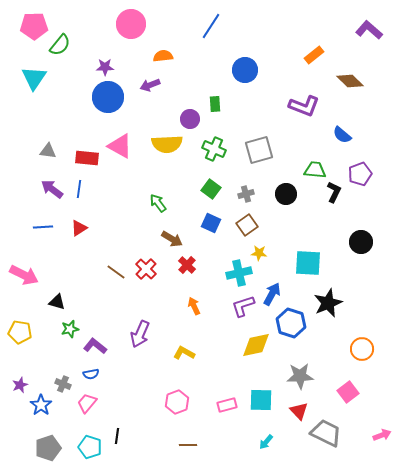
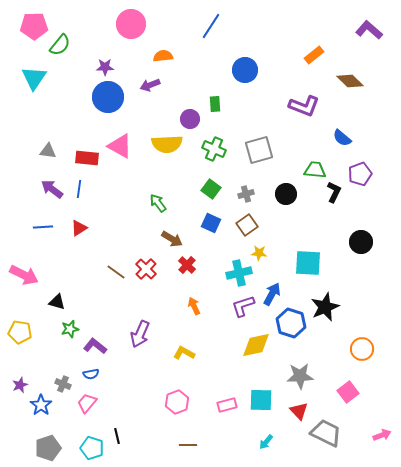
blue semicircle at (342, 135): moved 3 px down
black star at (328, 303): moved 3 px left, 4 px down
black line at (117, 436): rotated 21 degrees counterclockwise
cyan pentagon at (90, 447): moved 2 px right, 1 px down
